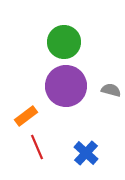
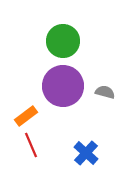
green circle: moved 1 px left, 1 px up
purple circle: moved 3 px left
gray semicircle: moved 6 px left, 2 px down
red line: moved 6 px left, 2 px up
